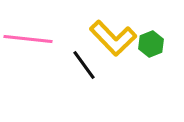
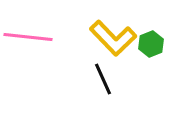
pink line: moved 2 px up
black line: moved 19 px right, 14 px down; rotated 12 degrees clockwise
